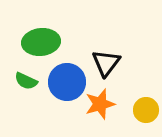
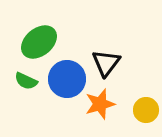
green ellipse: moved 2 px left; rotated 33 degrees counterclockwise
blue circle: moved 3 px up
